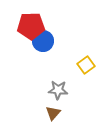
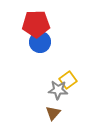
red pentagon: moved 5 px right, 2 px up
blue circle: moved 3 px left, 1 px down
yellow square: moved 18 px left, 15 px down
